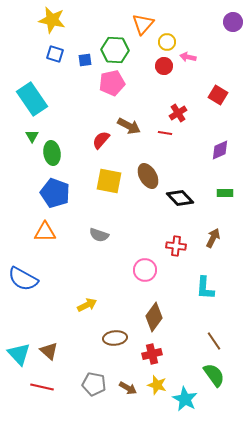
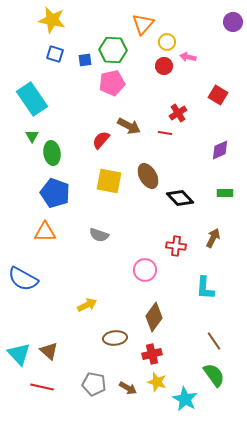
green hexagon at (115, 50): moved 2 px left
yellow star at (157, 385): moved 3 px up
